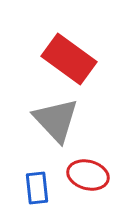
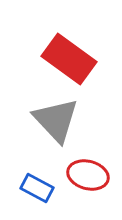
blue rectangle: rotated 56 degrees counterclockwise
